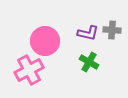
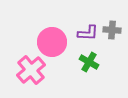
purple L-shape: rotated 10 degrees counterclockwise
pink circle: moved 7 px right, 1 px down
pink cross: moved 2 px right; rotated 12 degrees counterclockwise
